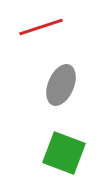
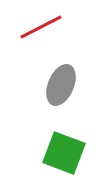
red line: rotated 9 degrees counterclockwise
